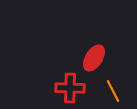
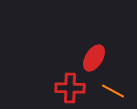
orange line: rotated 35 degrees counterclockwise
